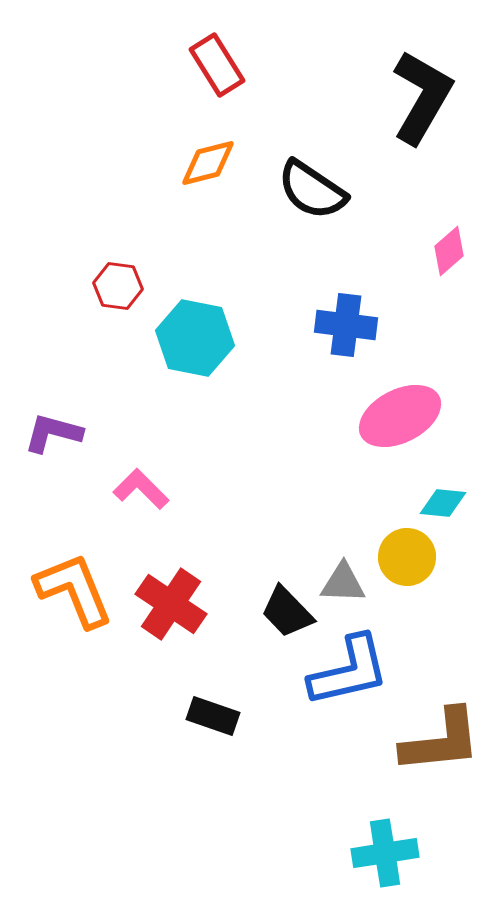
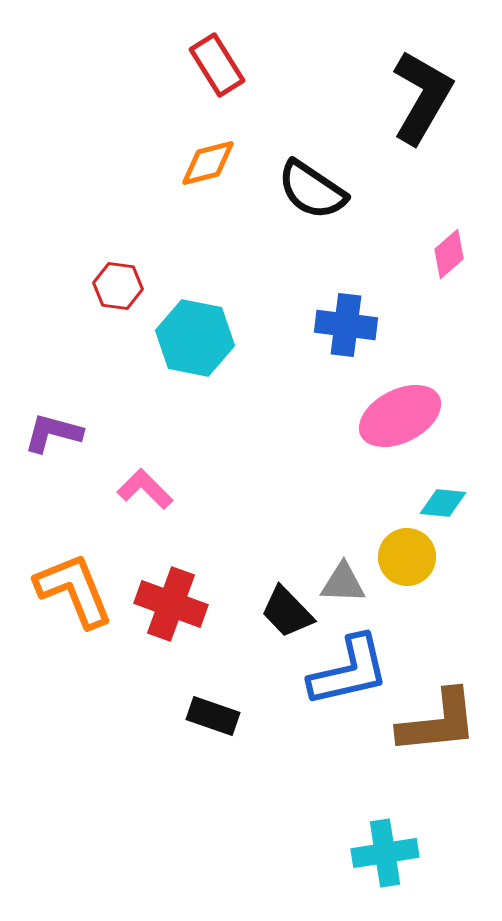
pink diamond: moved 3 px down
pink L-shape: moved 4 px right
red cross: rotated 14 degrees counterclockwise
brown L-shape: moved 3 px left, 19 px up
